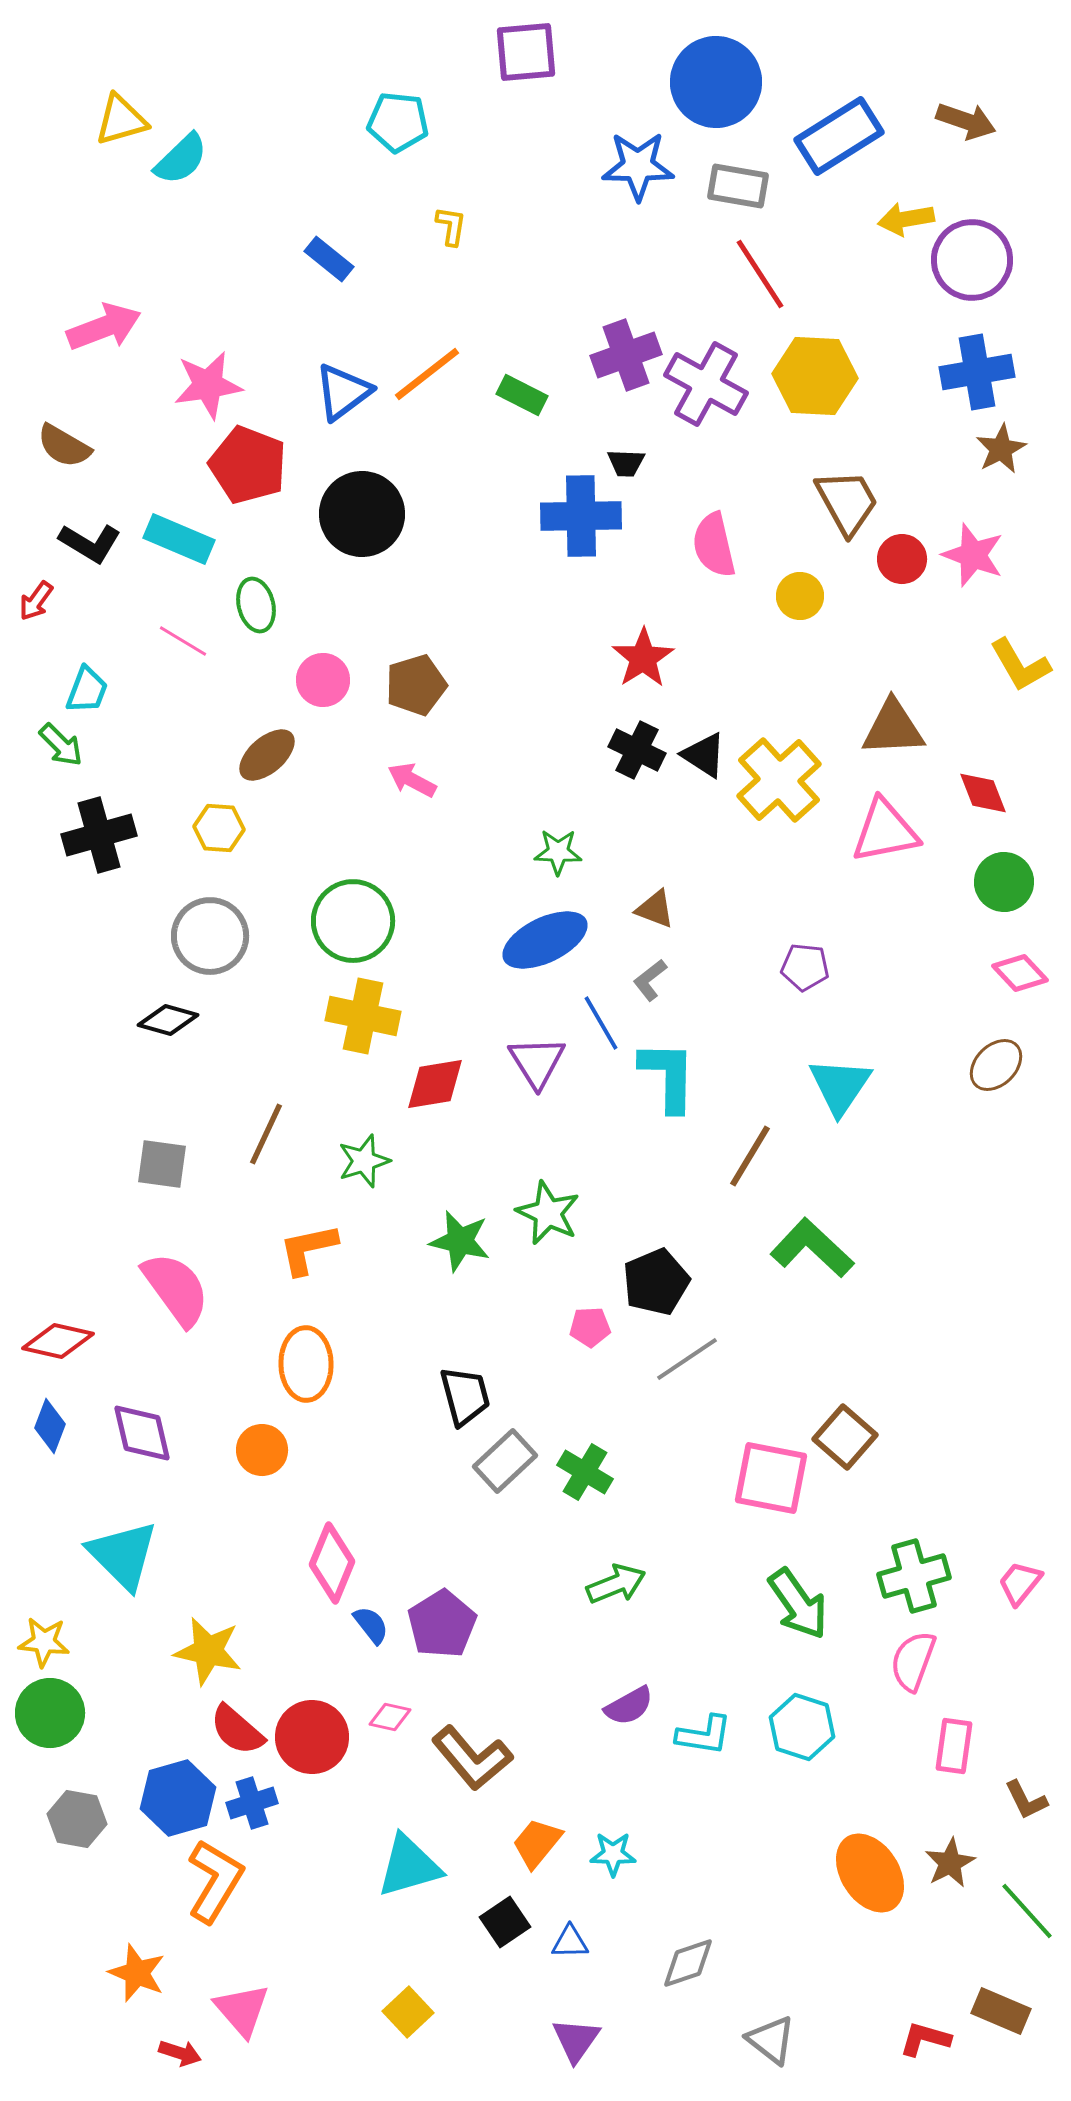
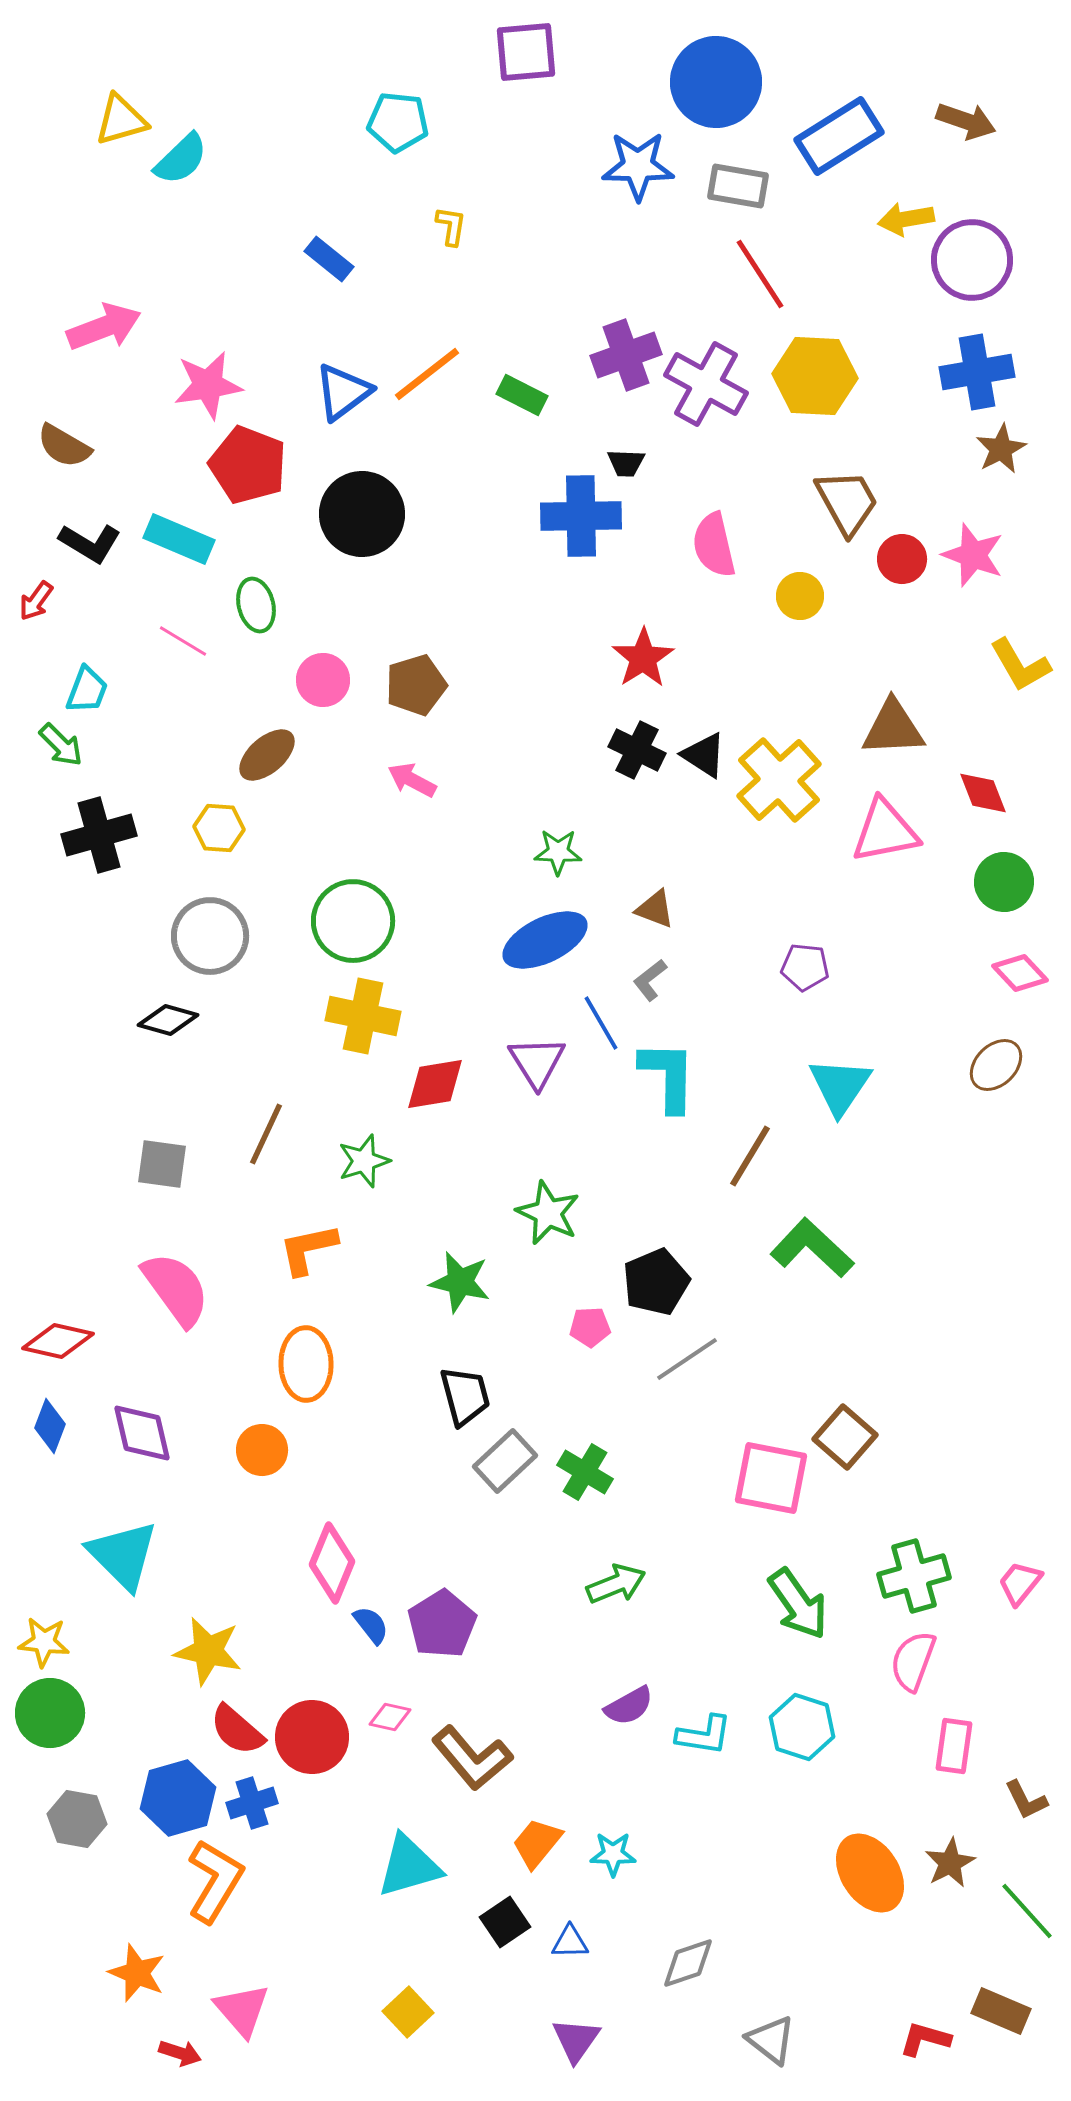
green star at (460, 1241): moved 41 px down
